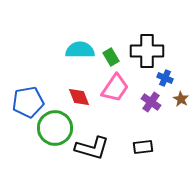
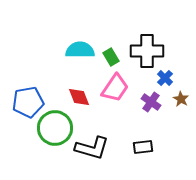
blue cross: rotated 21 degrees clockwise
